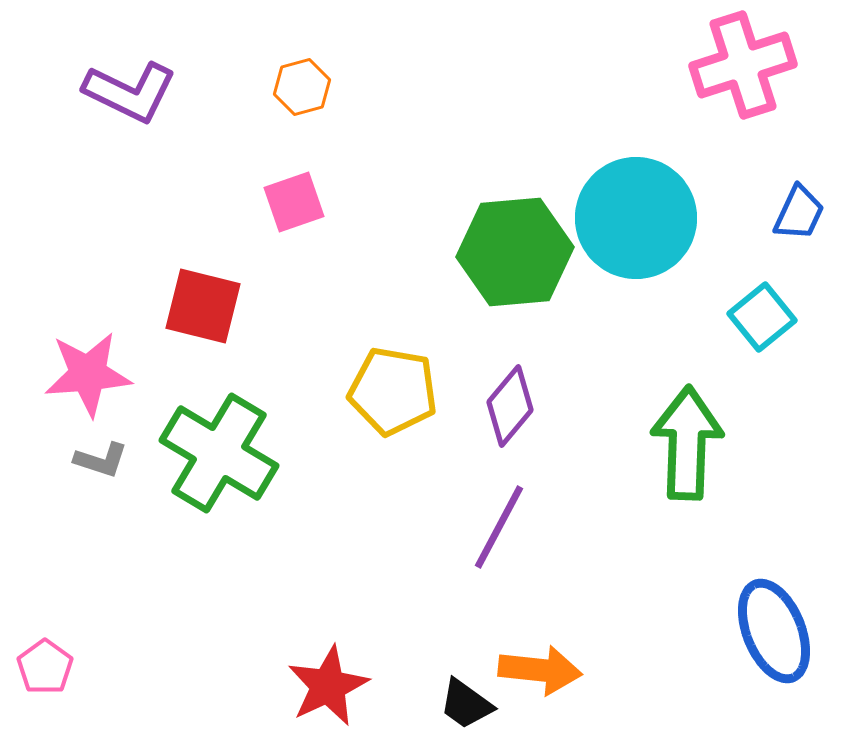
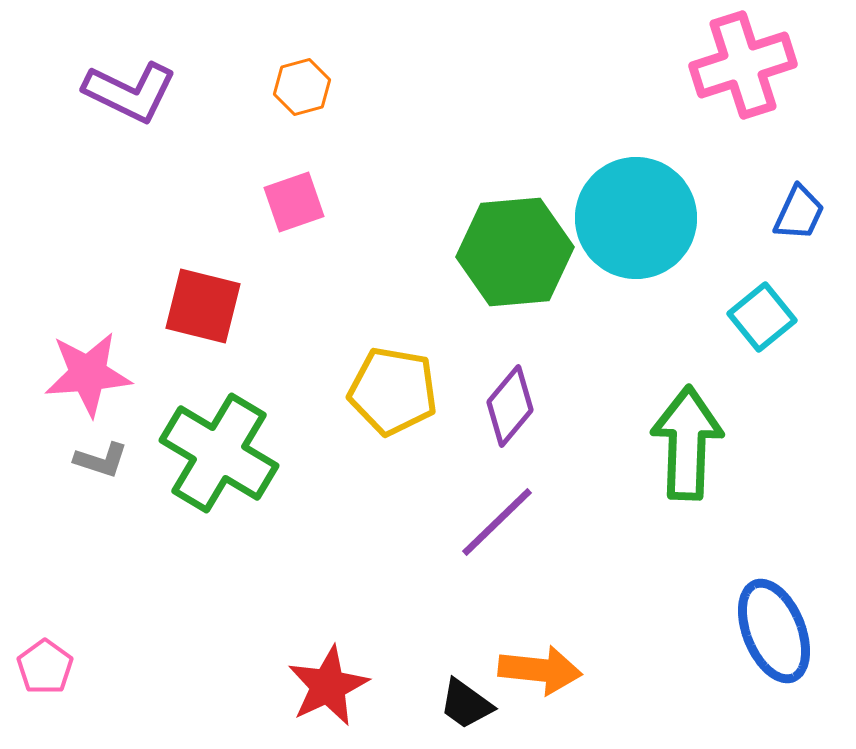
purple line: moved 2 px left, 5 px up; rotated 18 degrees clockwise
